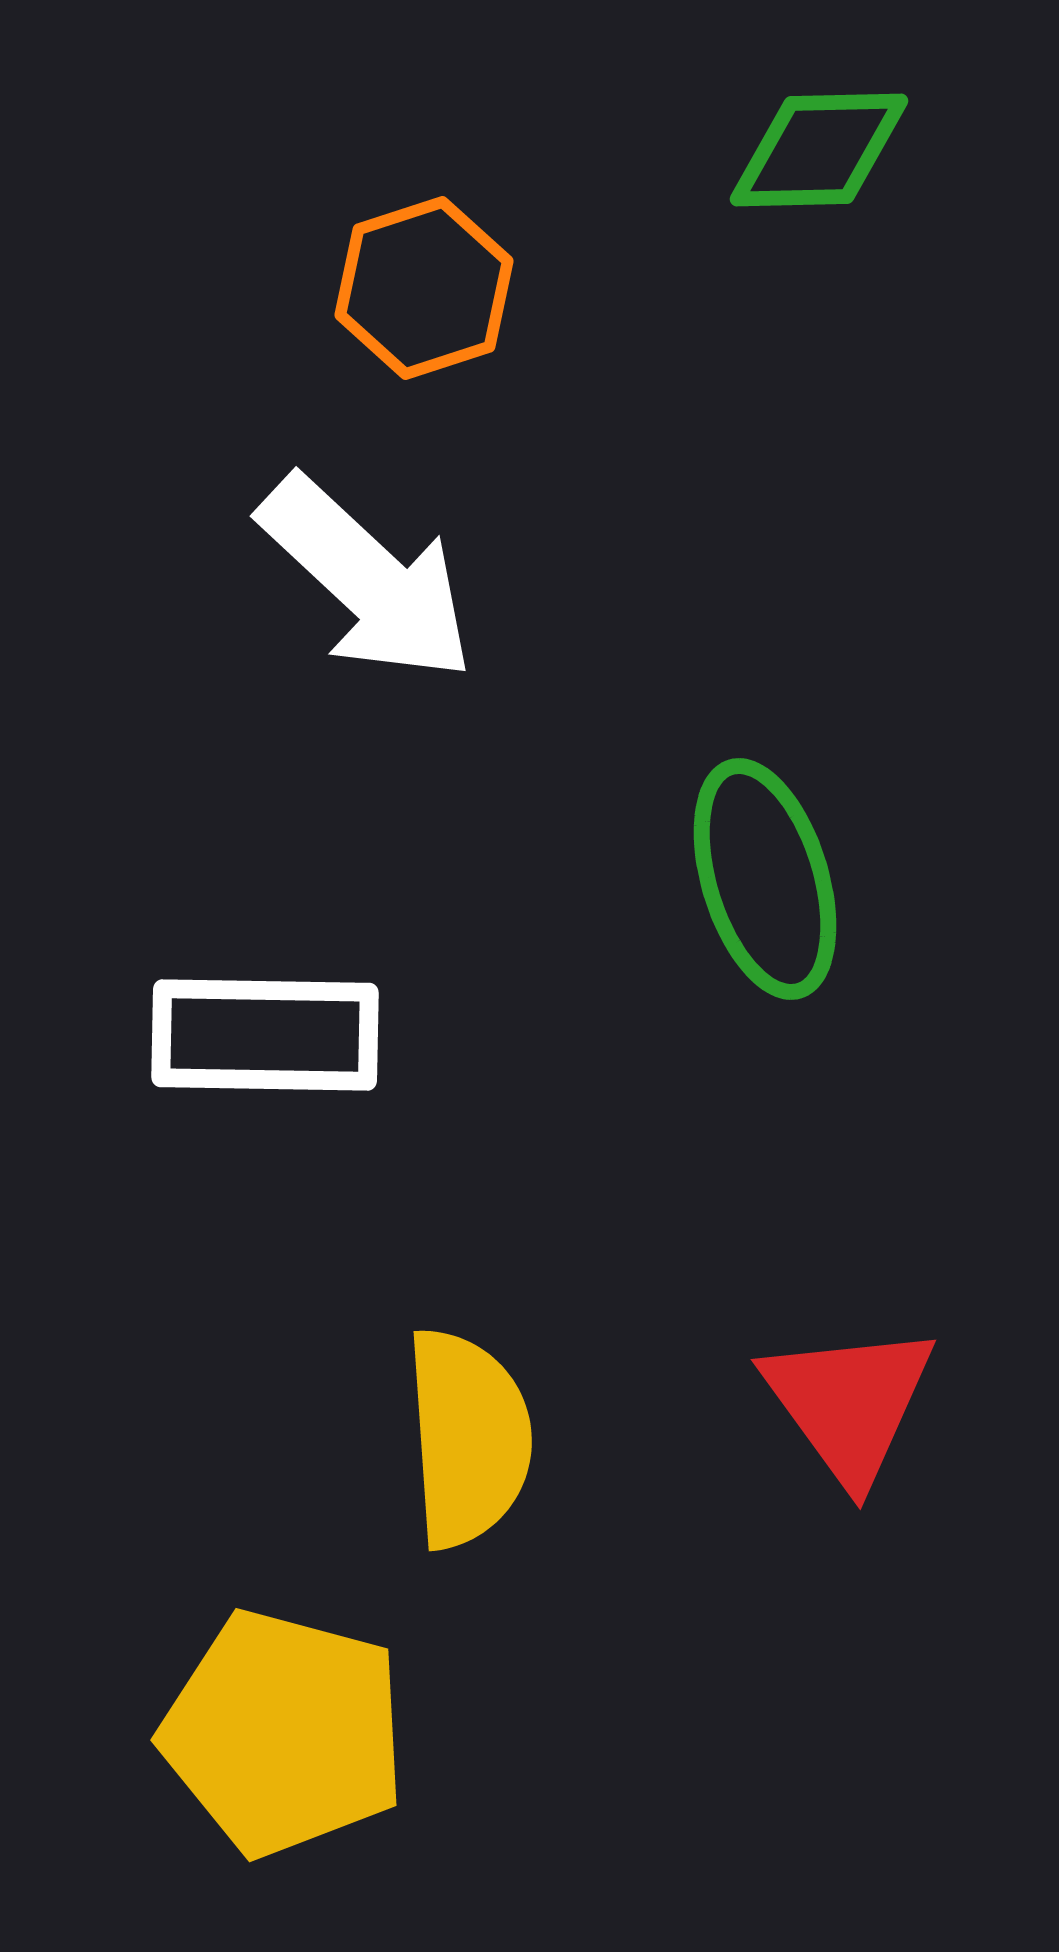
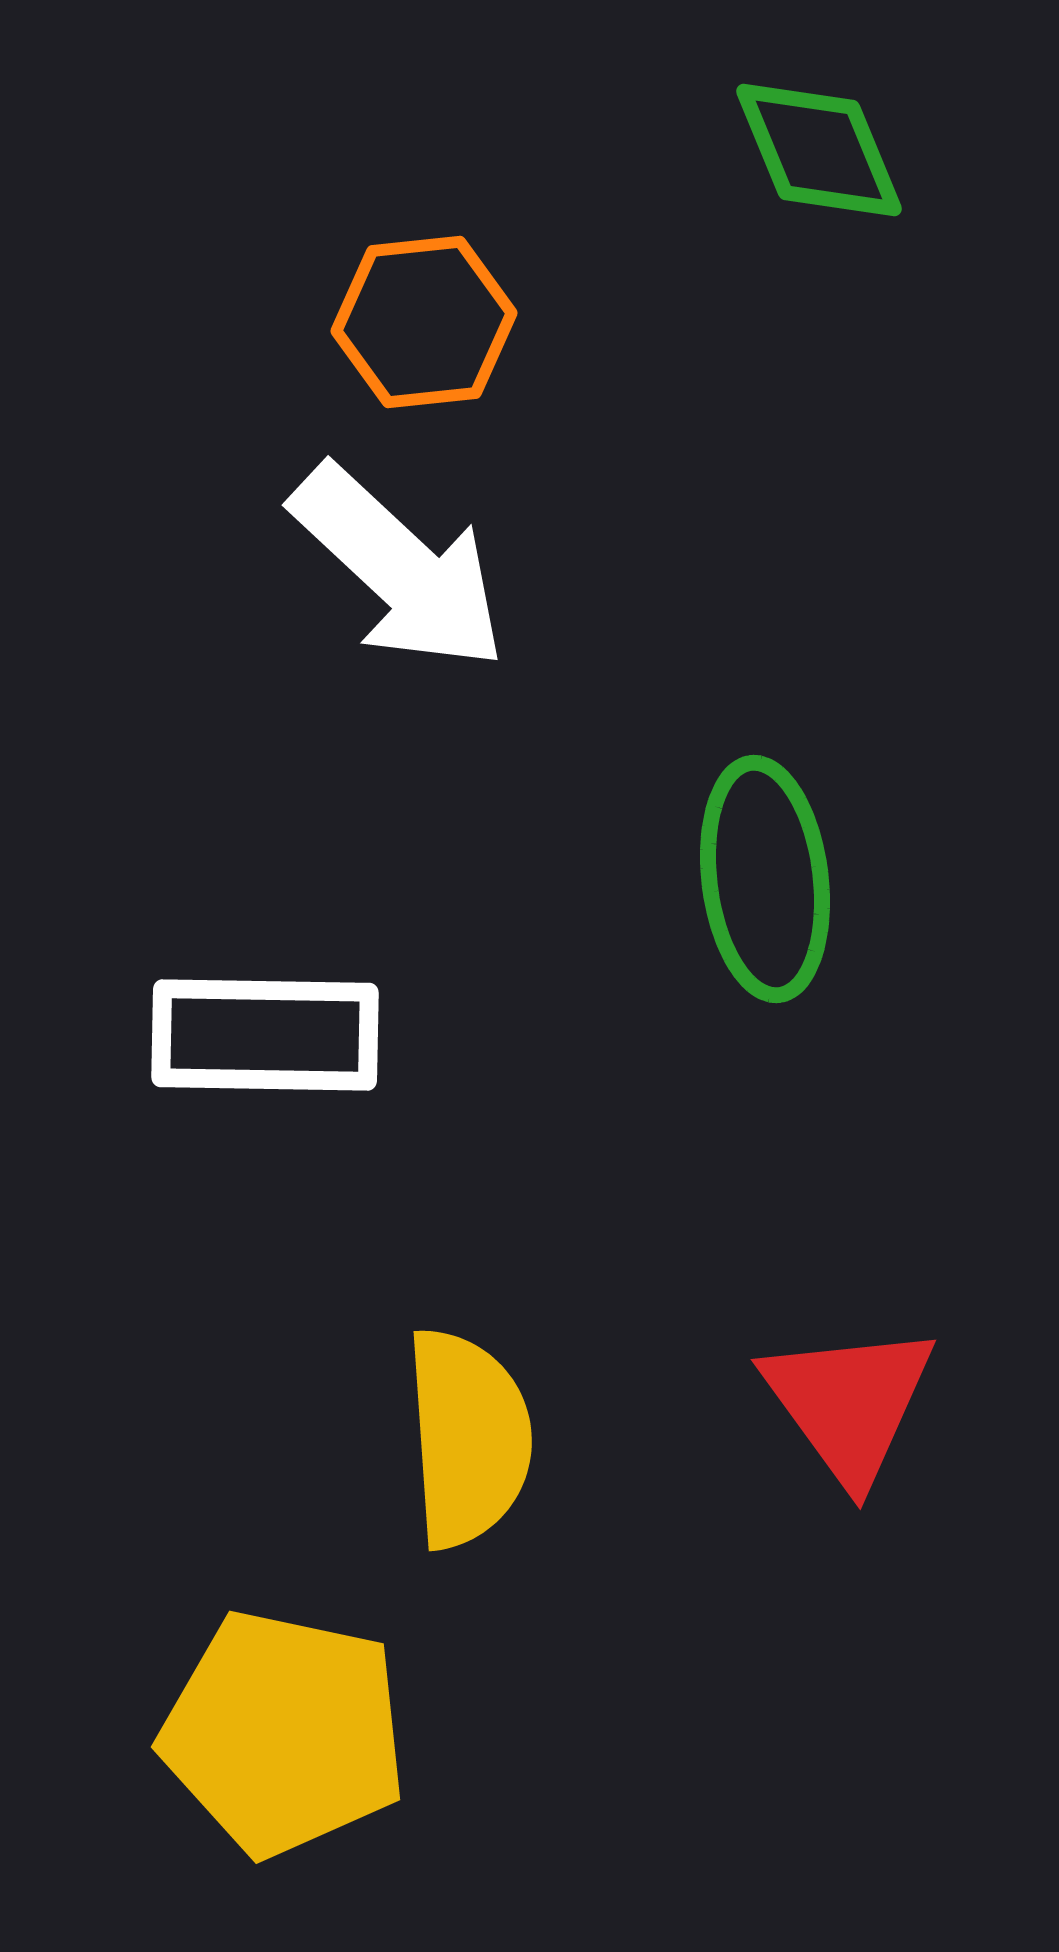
green diamond: rotated 69 degrees clockwise
orange hexagon: moved 34 px down; rotated 12 degrees clockwise
white arrow: moved 32 px right, 11 px up
green ellipse: rotated 10 degrees clockwise
yellow pentagon: rotated 3 degrees counterclockwise
